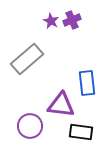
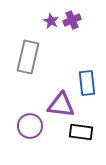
gray rectangle: moved 1 px right, 2 px up; rotated 36 degrees counterclockwise
